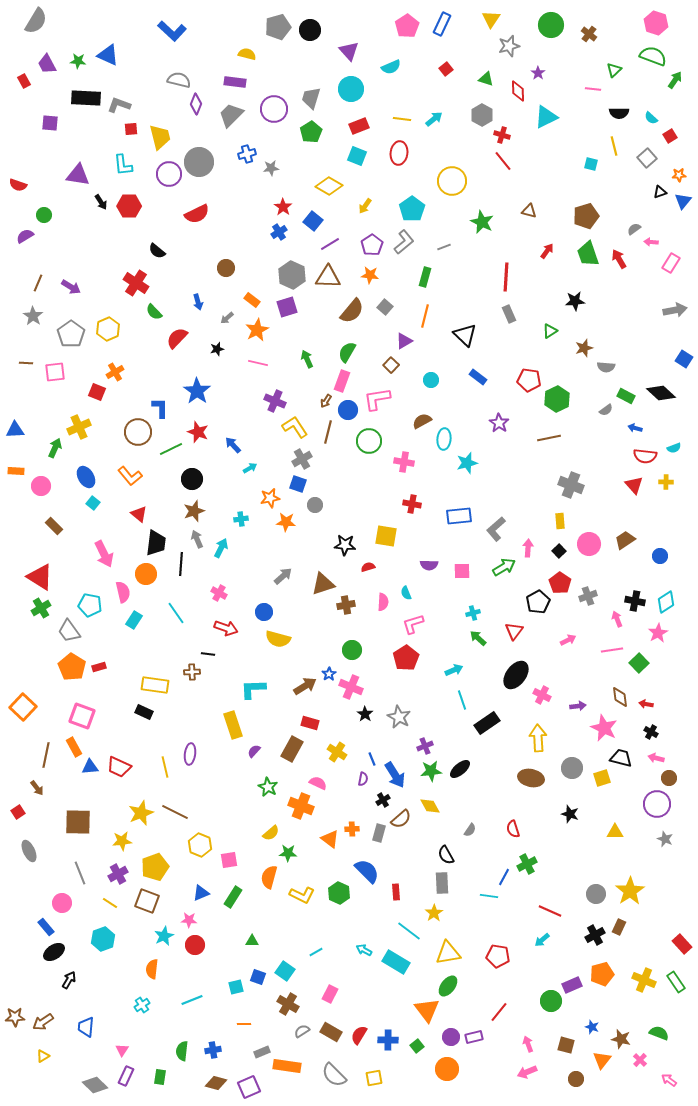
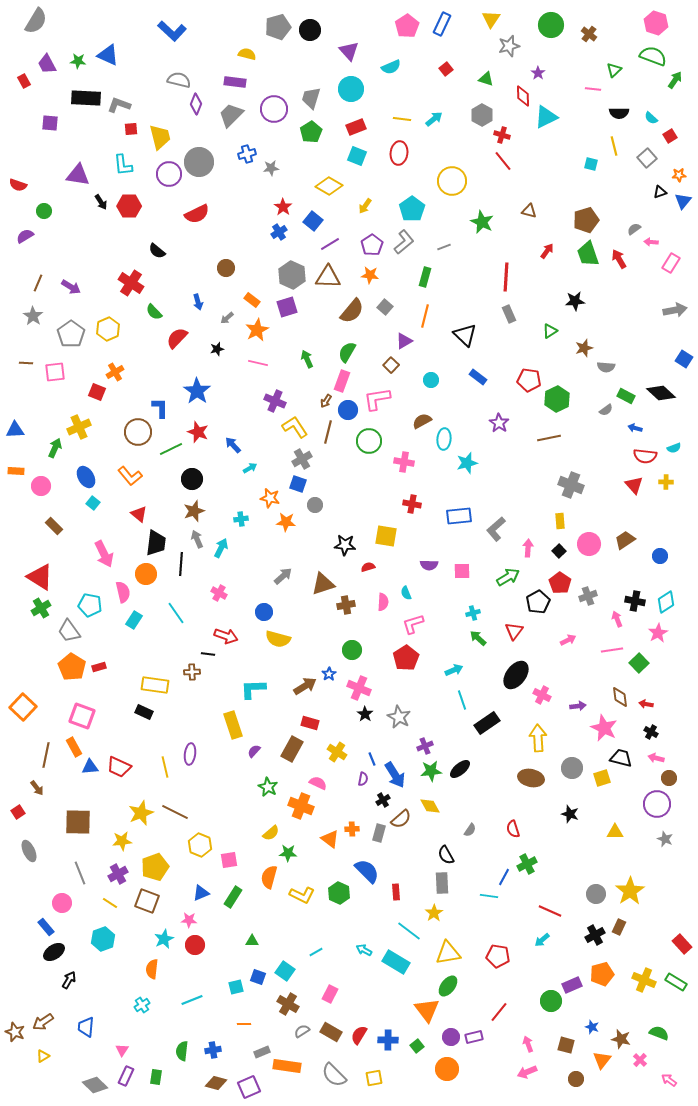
red diamond at (518, 91): moved 5 px right, 5 px down
red rectangle at (359, 126): moved 3 px left, 1 px down
green circle at (44, 215): moved 4 px up
brown pentagon at (586, 216): moved 4 px down
red cross at (136, 283): moved 5 px left
orange star at (270, 498): rotated 24 degrees clockwise
green arrow at (504, 567): moved 4 px right, 10 px down
red arrow at (226, 628): moved 8 px down
pink cross at (351, 687): moved 8 px right, 1 px down
cyan star at (164, 936): moved 3 px down
green rectangle at (676, 982): rotated 25 degrees counterclockwise
brown star at (15, 1017): moved 15 px down; rotated 24 degrees clockwise
green rectangle at (160, 1077): moved 4 px left
